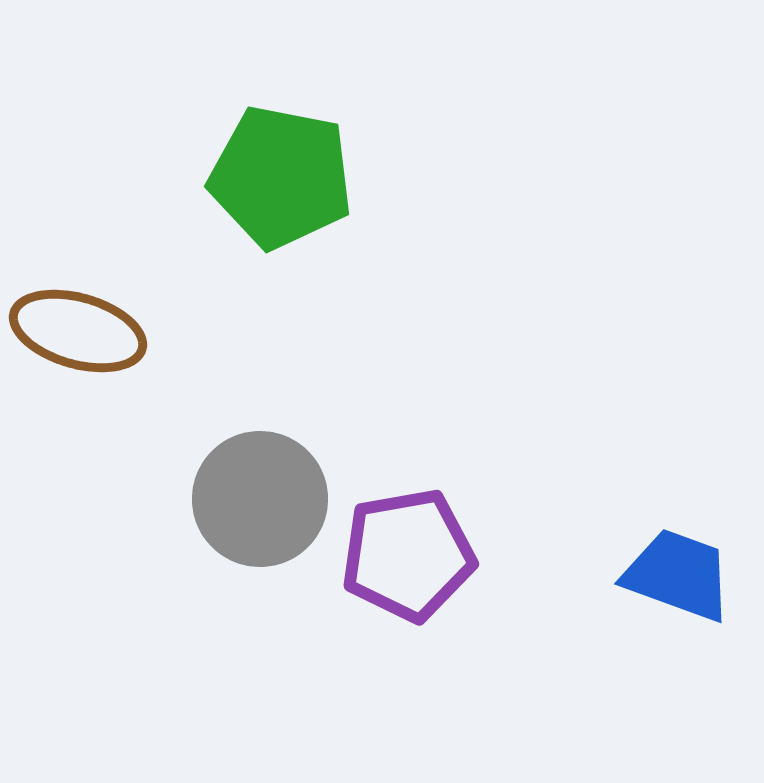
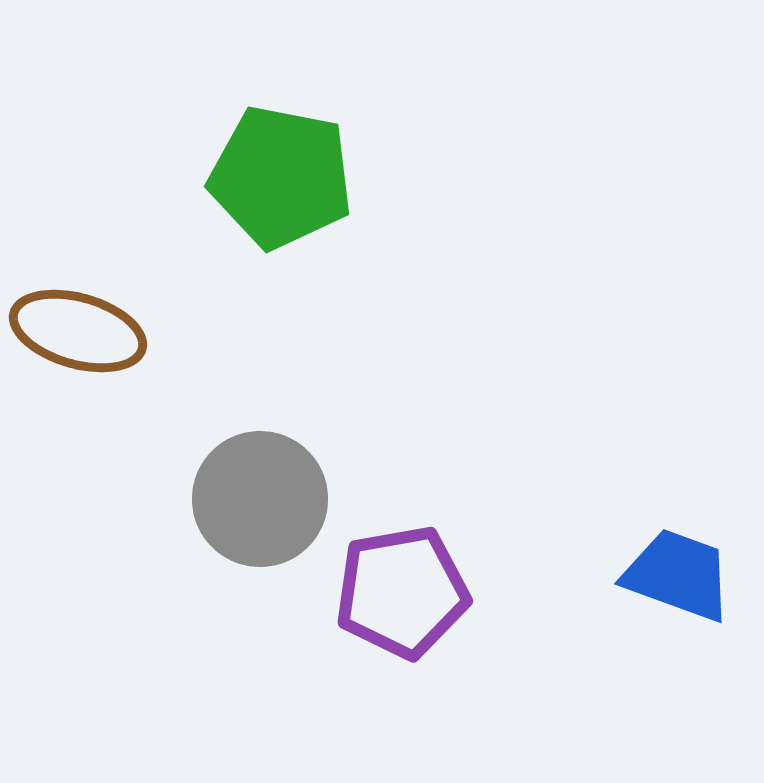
purple pentagon: moved 6 px left, 37 px down
